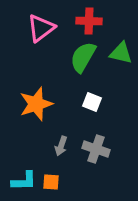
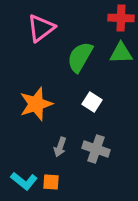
red cross: moved 32 px right, 3 px up
green triangle: rotated 15 degrees counterclockwise
green semicircle: moved 3 px left
white square: rotated 12 degrees clockwise
gray arrow: moved 1 px left, 1 px down
cyan L-shape: rotated 40 degrees clockwise
